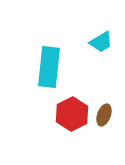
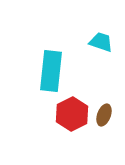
cyan trapezoid: rotated 130 degrees counterclockwise
cyan rectangle: moved 2 px right, 4 px down
